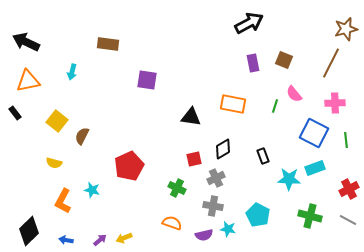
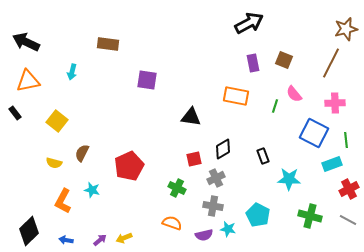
orange rectangle at (233, 104): moved 3 px right, 8 px up
brown semicircle at (82, 136): moved 17 px down
cyan rectangle at (315, 168): moved 17 px right, 4 px up
